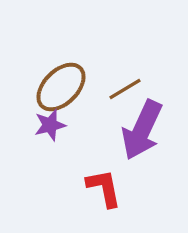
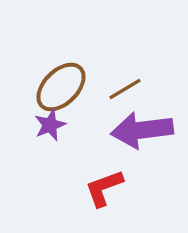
purple star: rotated 8 degrees counterclockwise
purple arrow: rotated 58 degrees clockwise
red L-shape: rotated 99 degrees counterclockwise
